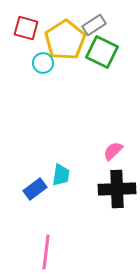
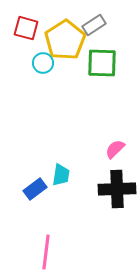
green square: moved 11 px down; rotated 24 degrees counterclockwise
pink semicircle: moved 2 px right, 2 px up
